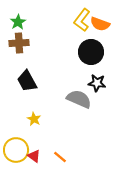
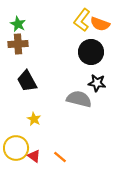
green star: moved 2 px down; rotated 14 degrees counterclockwise
brown cross: moved 1 px left, 1 px down
gray semicircle: rotated 10 degrees counterclockwise
yellow circle: moved 2 px up
